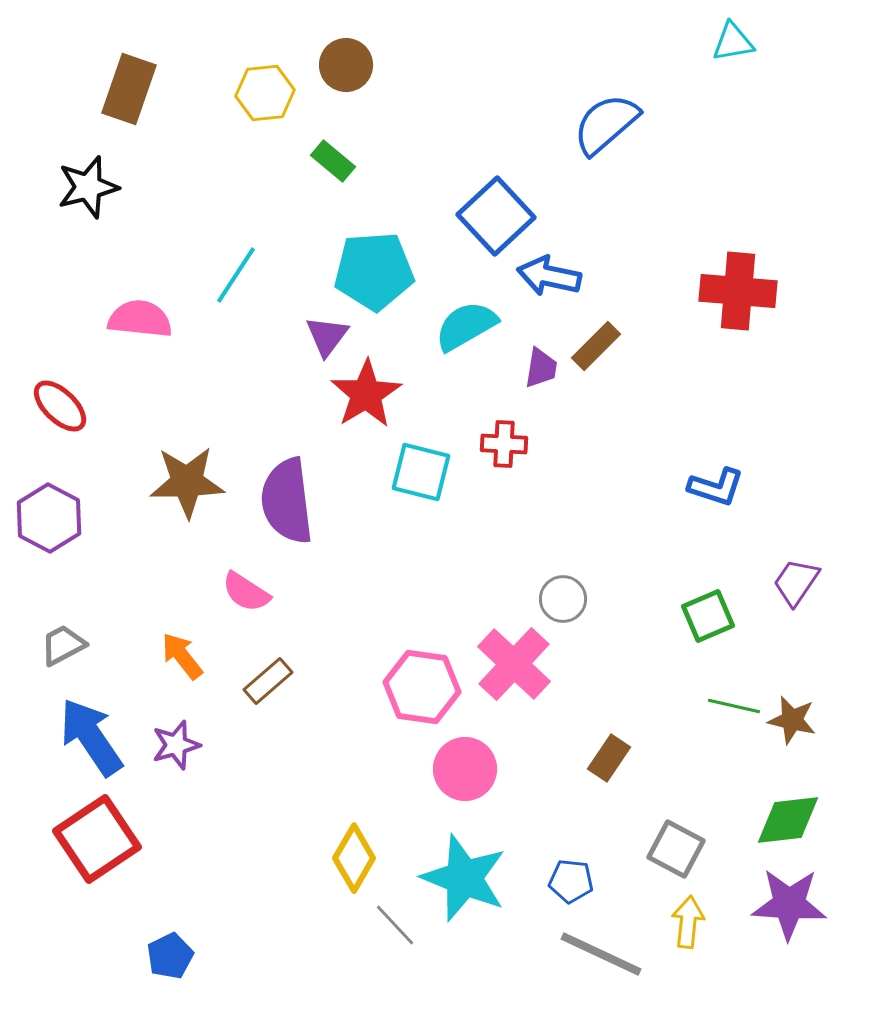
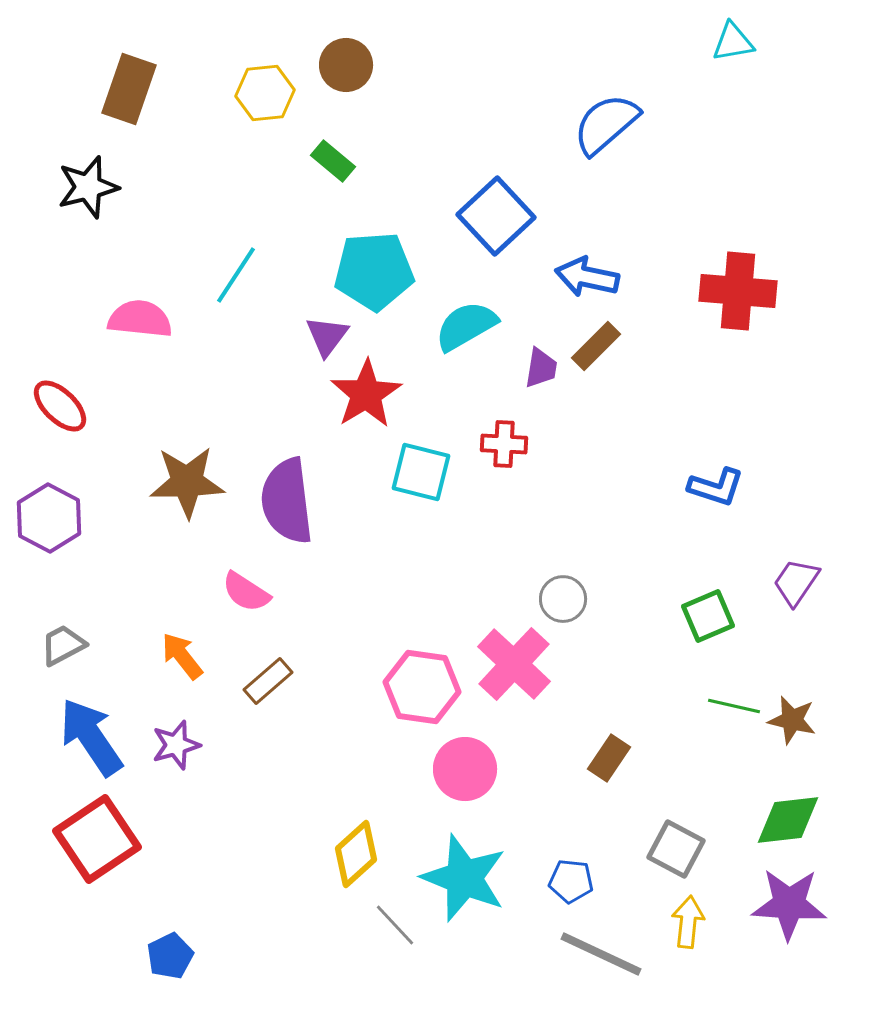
blue arrow at (549, 276): moved 38 px right, 1 px down
yellow diamond at (354, 858): moved 2 px right, 4 px up; rotated 18 degrees clockwise
